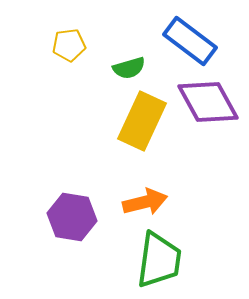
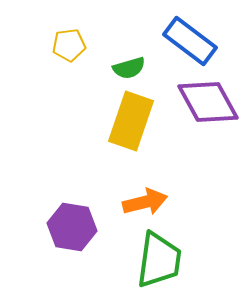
yellow rectangle: moved 11 px left; rotated 6 degrees counterclockwise
purple hexagon: moved 10 px down
